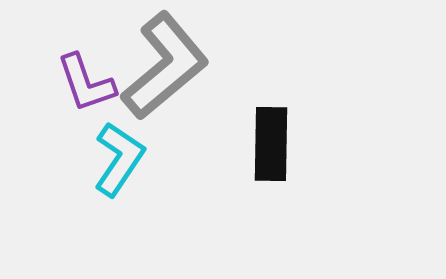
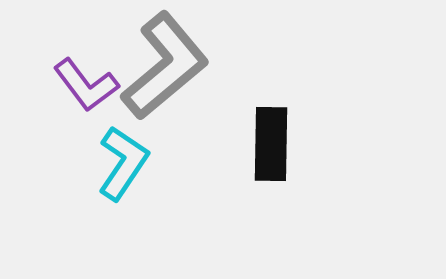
purple L-shape: moved 2 px down; rotated 18 degrees counterclockwise
cyan L-shape: moved 4 px right, 4 px down
